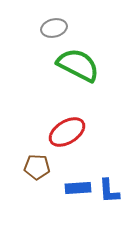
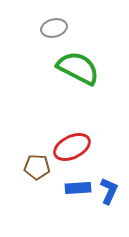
green semicircle: moved 3 px down
red ellipse: moved 5 px right, 15 px down; rotated 6 degrees clockwise
blue L-shape: rotated 152 degrees counterclockwise
